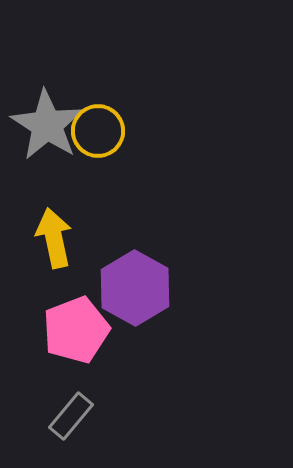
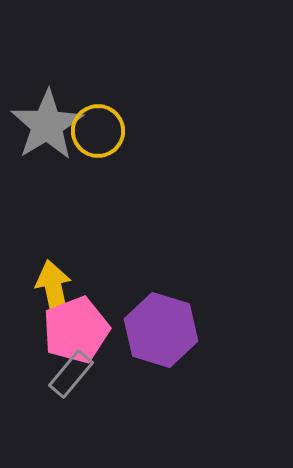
gray star: rotated 8 degrees clockwise
yellow arrow: moved 52 px down
purple hexagon: moved 26 px right, 42 px down; rotated 12 degrees counterclockwise
gray rectangle: moved 42 px up
